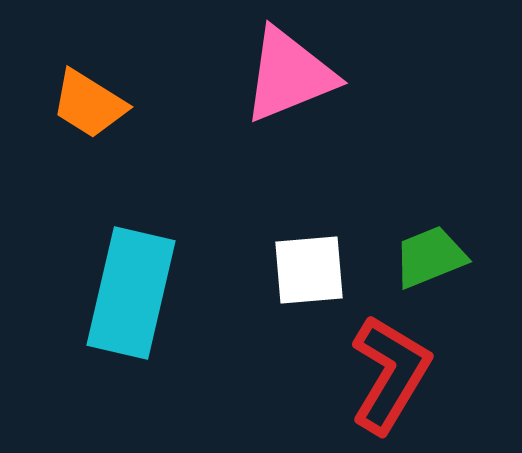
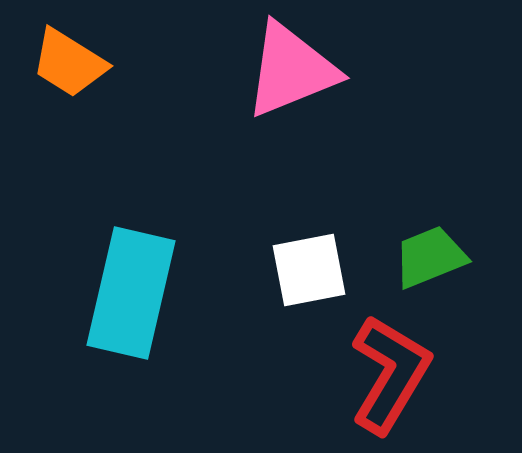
pink triangle: moved 2 px right, 5 px up
orange trapezoid: moved 20 px left, 41 px up
white square: rotated 6 degrees counterclockwise
